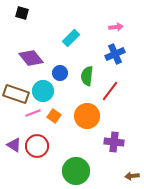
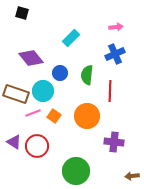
green semicircle: moved 1 px up
red line: rotated 35 degrees counterclockwise
purple triangle: moved 3 px up
